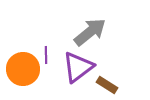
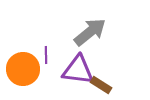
purple triangle: moved 3 px down; rotated 44 degrees clockwise
brown rectangle: moved 6 px left
